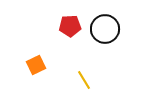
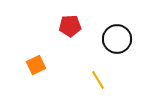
black circle: moved 12 px right, 10 px down
yellow line: moved 14 px right
